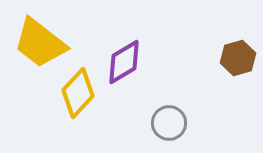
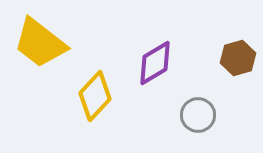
purple diamond: moved 31 px right, 1 px down
yellow diamond: moved 17 px right, 3 px down
gray circle: moved 29 px right, 8 px up
